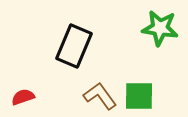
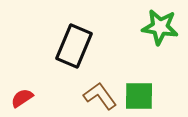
green star: moved 1 px up
red semicircle: moved 1 px left, 1 px down; rotated 15 degrees counterclockwise
